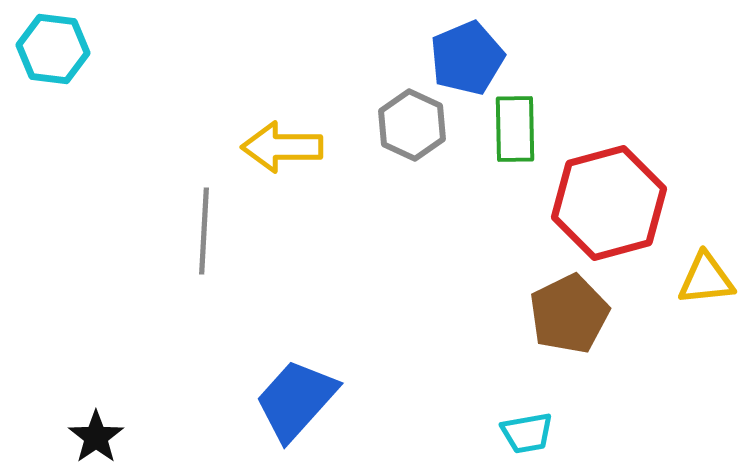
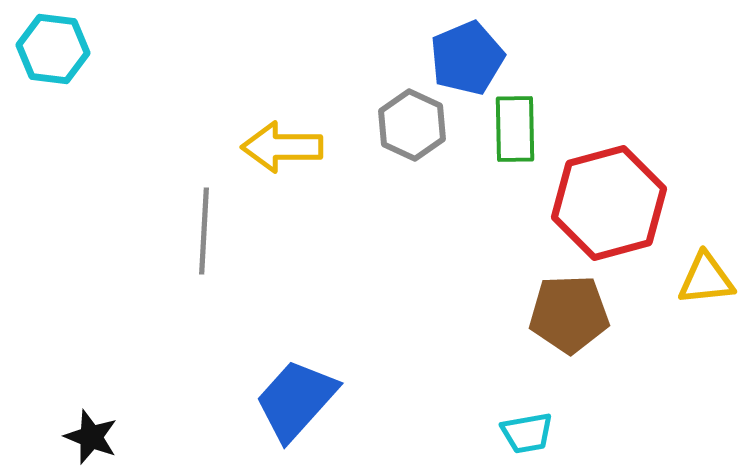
brown pentagon: rotated 24 degrees clockwise
black star: moved 5 px left; rotated 16 degrees counterclockwise
